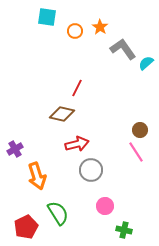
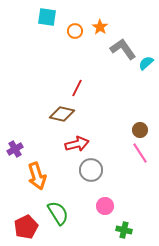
pink line: moved 4 px right, 1 px down
